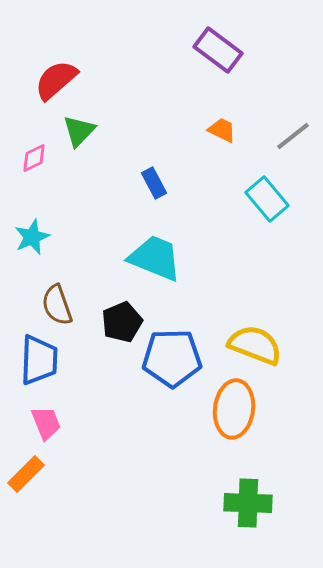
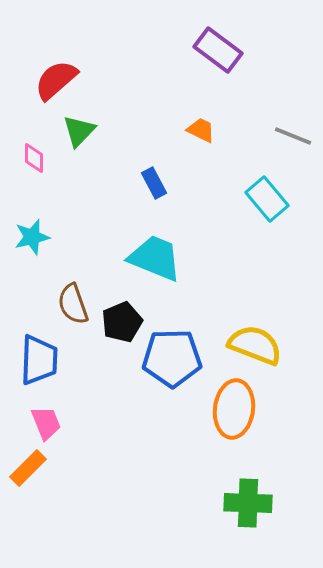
orange trapezoid: moved 21 px left
gray line: rotated 60 degrees clockwise
pink diamond: rotated 64 degrees counterclockwise
cyan star: rotated 9 degrees clockwise
brown semicircle: moved 16 px right, 1 px up
orange rectangle: moved 2 px right, 6 px up
